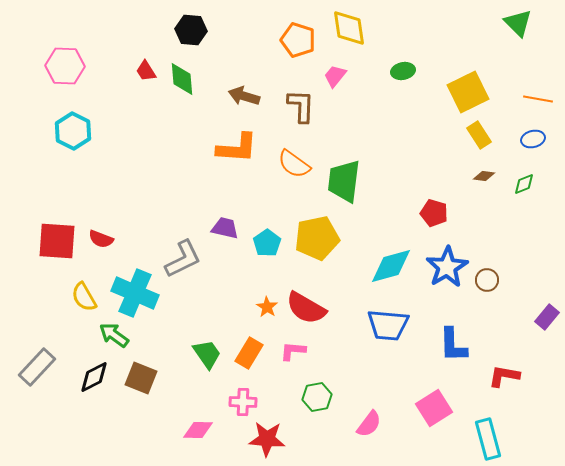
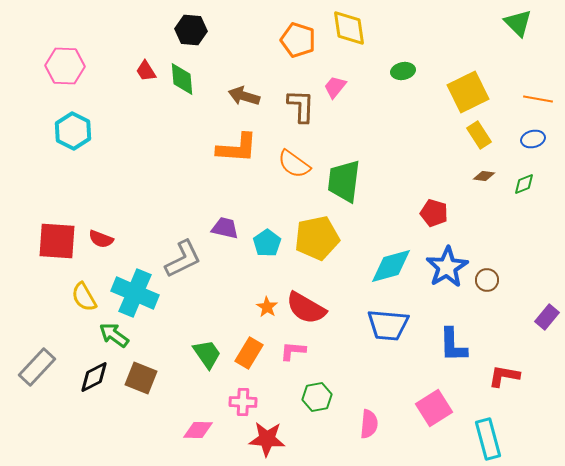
pink trapezoid at (335, 76): moved 11 px down
pink semicircle at (369, 424): rotated 32 degrees counterclockwise
